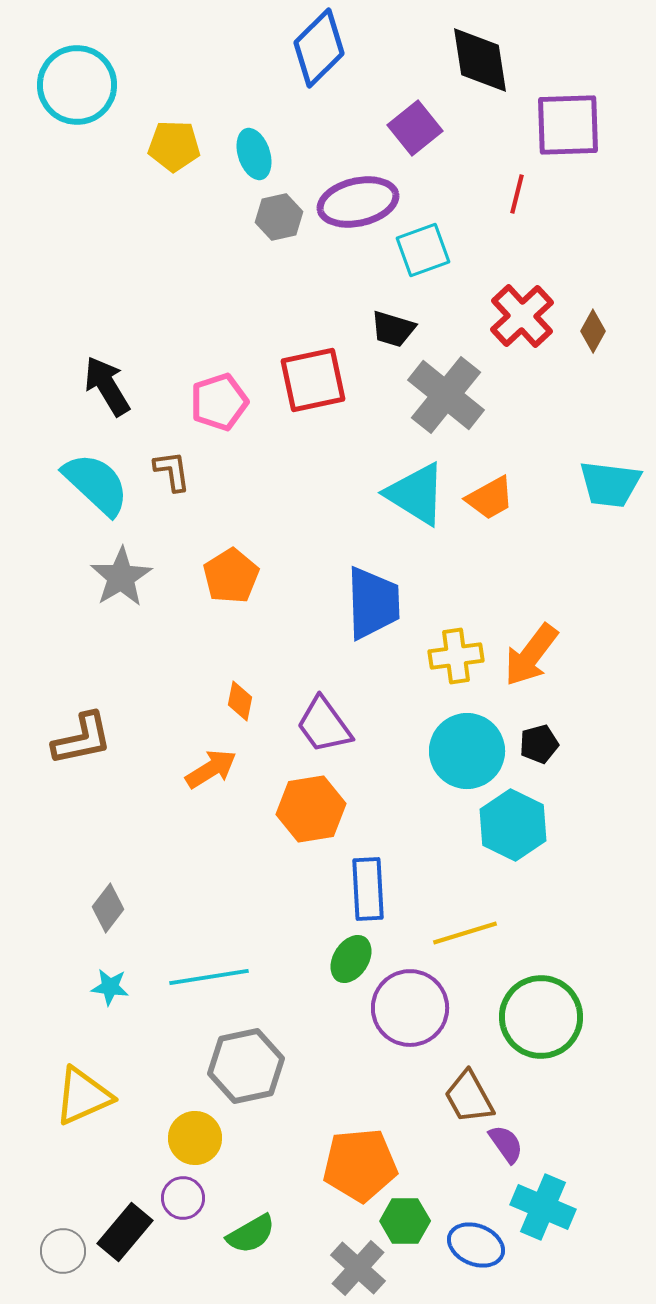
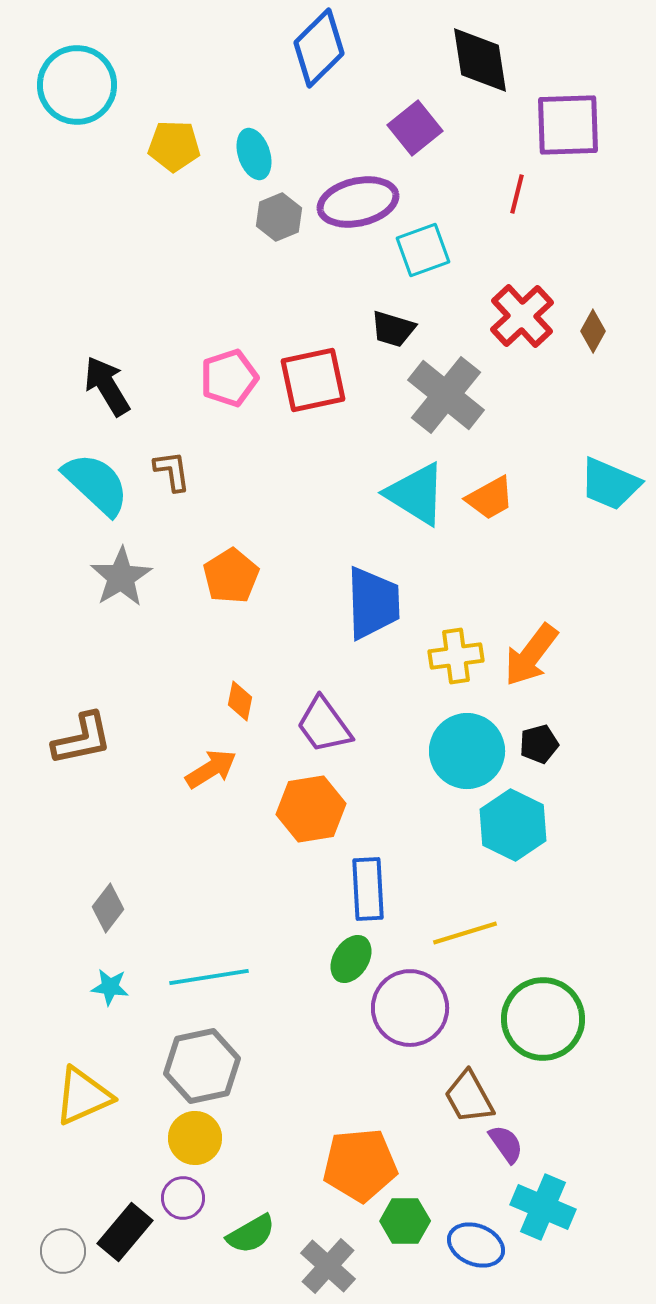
gray hexagon at (279, 217): rotated 9 degrees counterclockwise
pink pentagon at (219, 402): moved 10 px right, 24 px up
cyan trapezoid at (610, 484): rotated 16 degrees clockwise
green circle at (541, 1017): moved 2 px right, 2 px down
gray hexagon at (246, 1066): moved 44 px left
gray cross at (358, 1268): moved 30 px left, 2 px up
